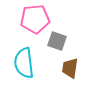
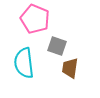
pink pentagon: rotated 28 degrees clockwise
gray square: moved 5 px down
